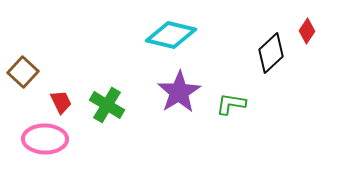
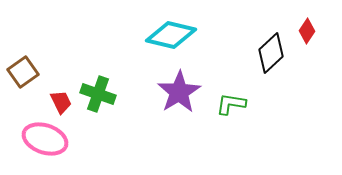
brown square: rotated 12 degrees clockwise
green cross: moved 9 px left, 11 px up; rotated 12 degrees counterclockwise
pink ellipse: rotated 18 degrees clockwise
